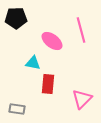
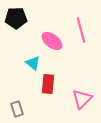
cyan triangle: rotated 28 degrees clockwise
gray rectangle: rotated 63 degrees clockwise
